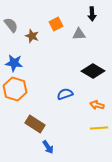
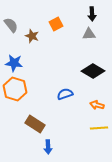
gray triangle: moved 10 px right
blue arrow: rotated 32 degrees clockwise
